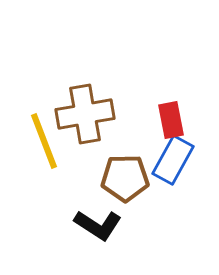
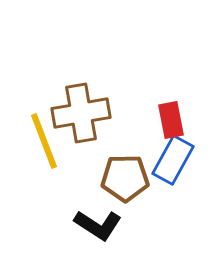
brown cross: moved 4 px left, 1 px up
